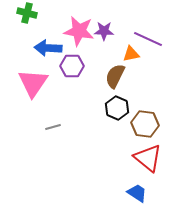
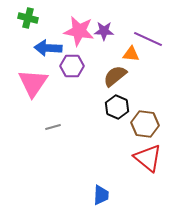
green cross: moved 1 px right, 5 px down
orange triangle: rotated 18 degrees clockwise
brown semicircle: rotated 25 degrees clockwise
black hexagon: moved 1 px up
blue trapezoid: moved 36 px left, 2 px down; rotated 60 degrees clockwise
